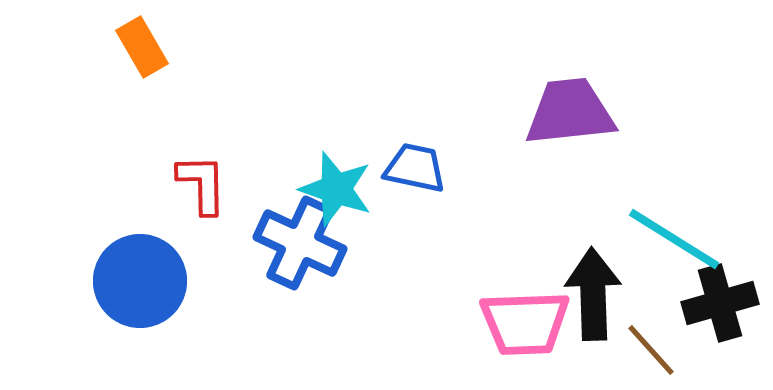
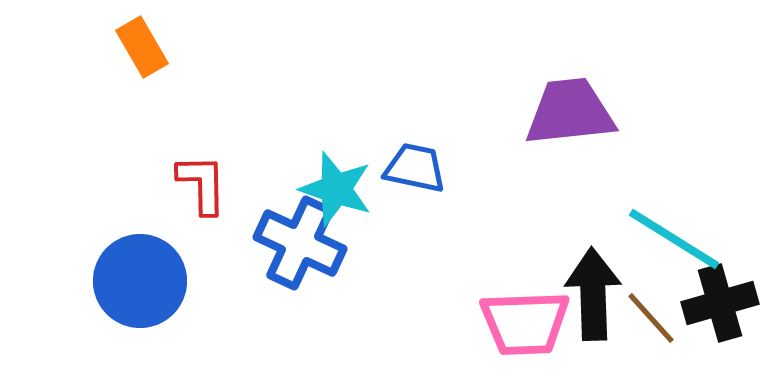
brown line: moved 32 px up
